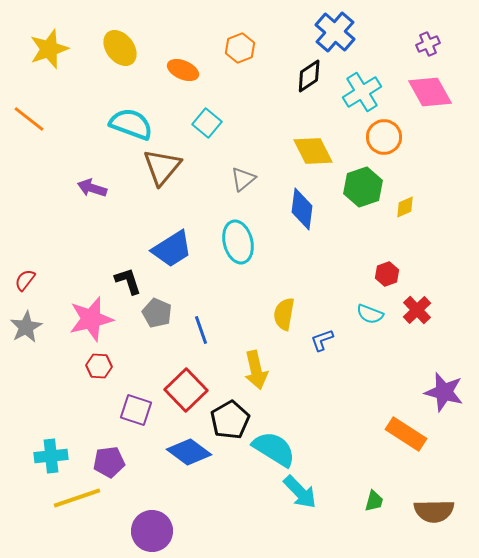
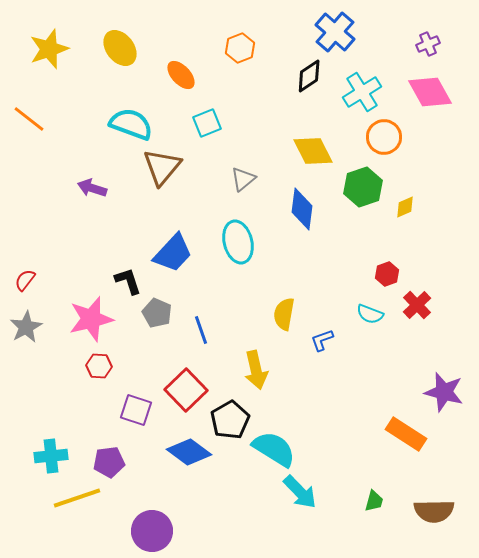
orange ellipse at (183, 70): moved 2 px left, 5 px down; rotated 24 degrees clockwise
cyan square at (207, 123): rotated 28 degrees clockwise
blue trapezoid at (172, 249): moved 1 px right, 4 px down; rotated 15 degrees counterclockwise
red cross at (417, 310): moved 5 px up
